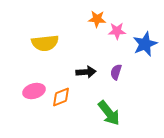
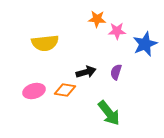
black arrow: rotated 12 degrees counterclockwise
orange diamond: moved 4 px right, 7 px up; rotated 30 degrees clockwise
